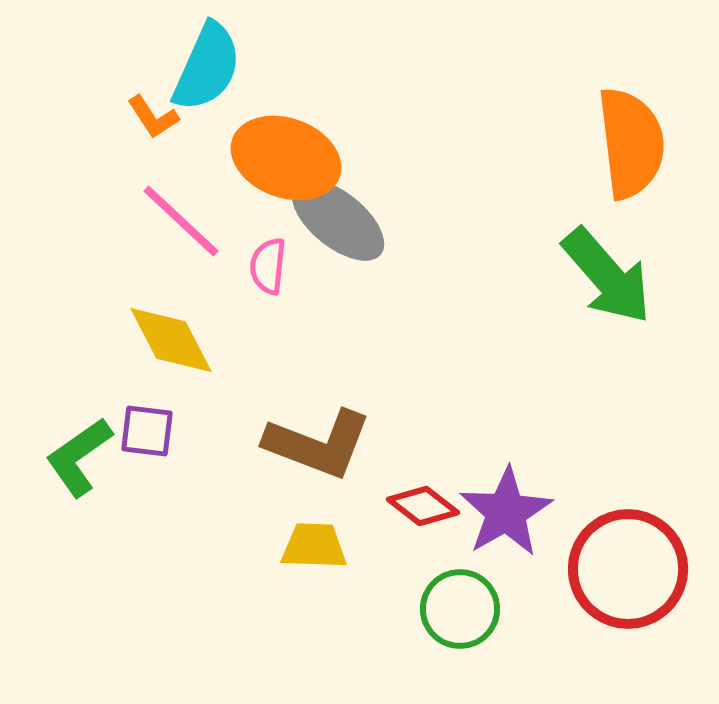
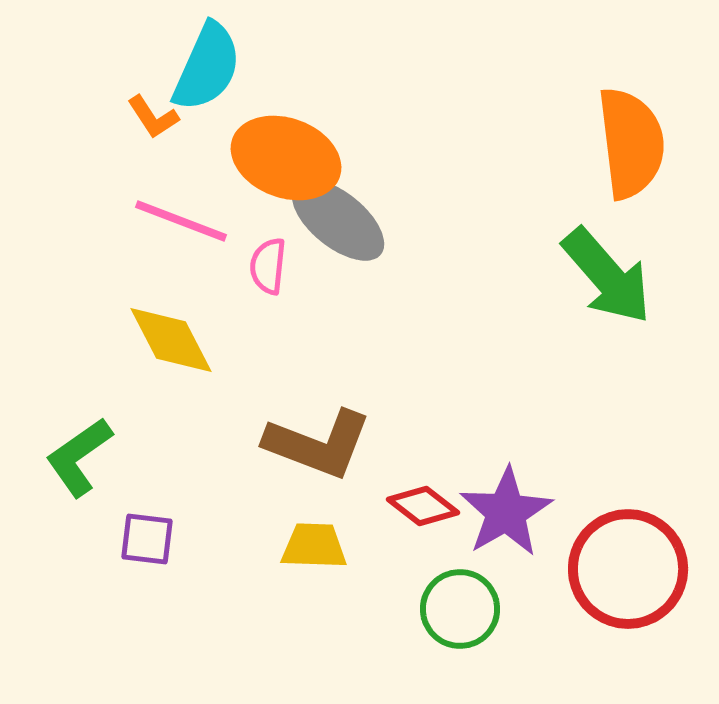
pink line: rotated 22 degrees counterclockwise
purple square: moved 108 px down
